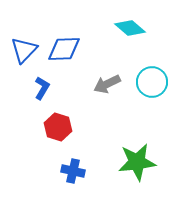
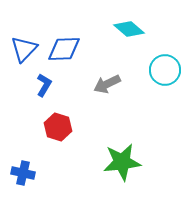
cyan diamond: moved 1 px left, 1 px down
blue triangle: moved 1 px up
cyan circle: moved 13 px right, 12 px up
blue L-shape: moved 2 px right, 3 px up
green star: moved 15 px left
blue cross: moved 50 px left, 2 px down
